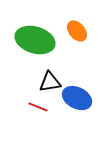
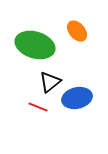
green ellipse: moved 5 px down
black triangle: rotated 30 degrees counterclockwise
blue ellipse: rotated 40 degrees counterclockwise
